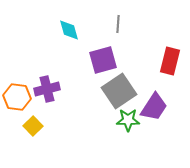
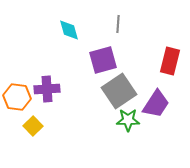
purple cross: rotated 10 degrees clockwise
purple trapezoid: moved 2 px right, 3 px up
